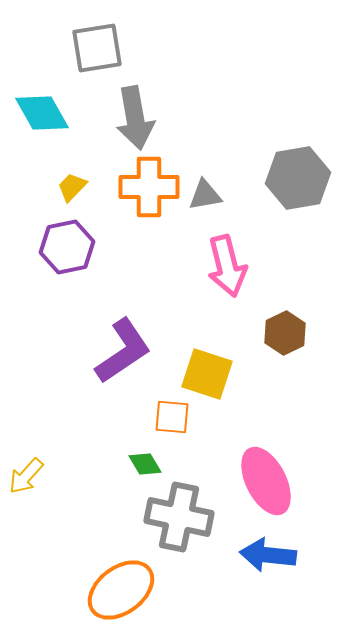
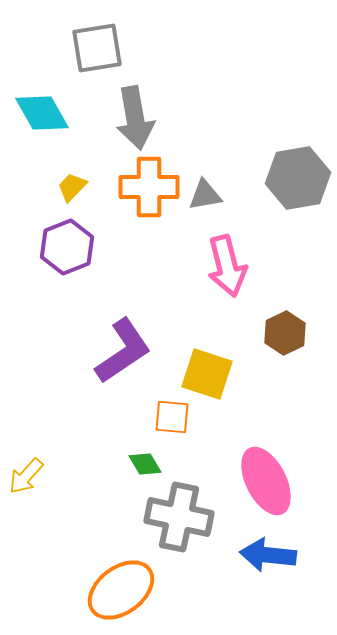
purple hexagon: rotated 10 degrees counterclockwise
